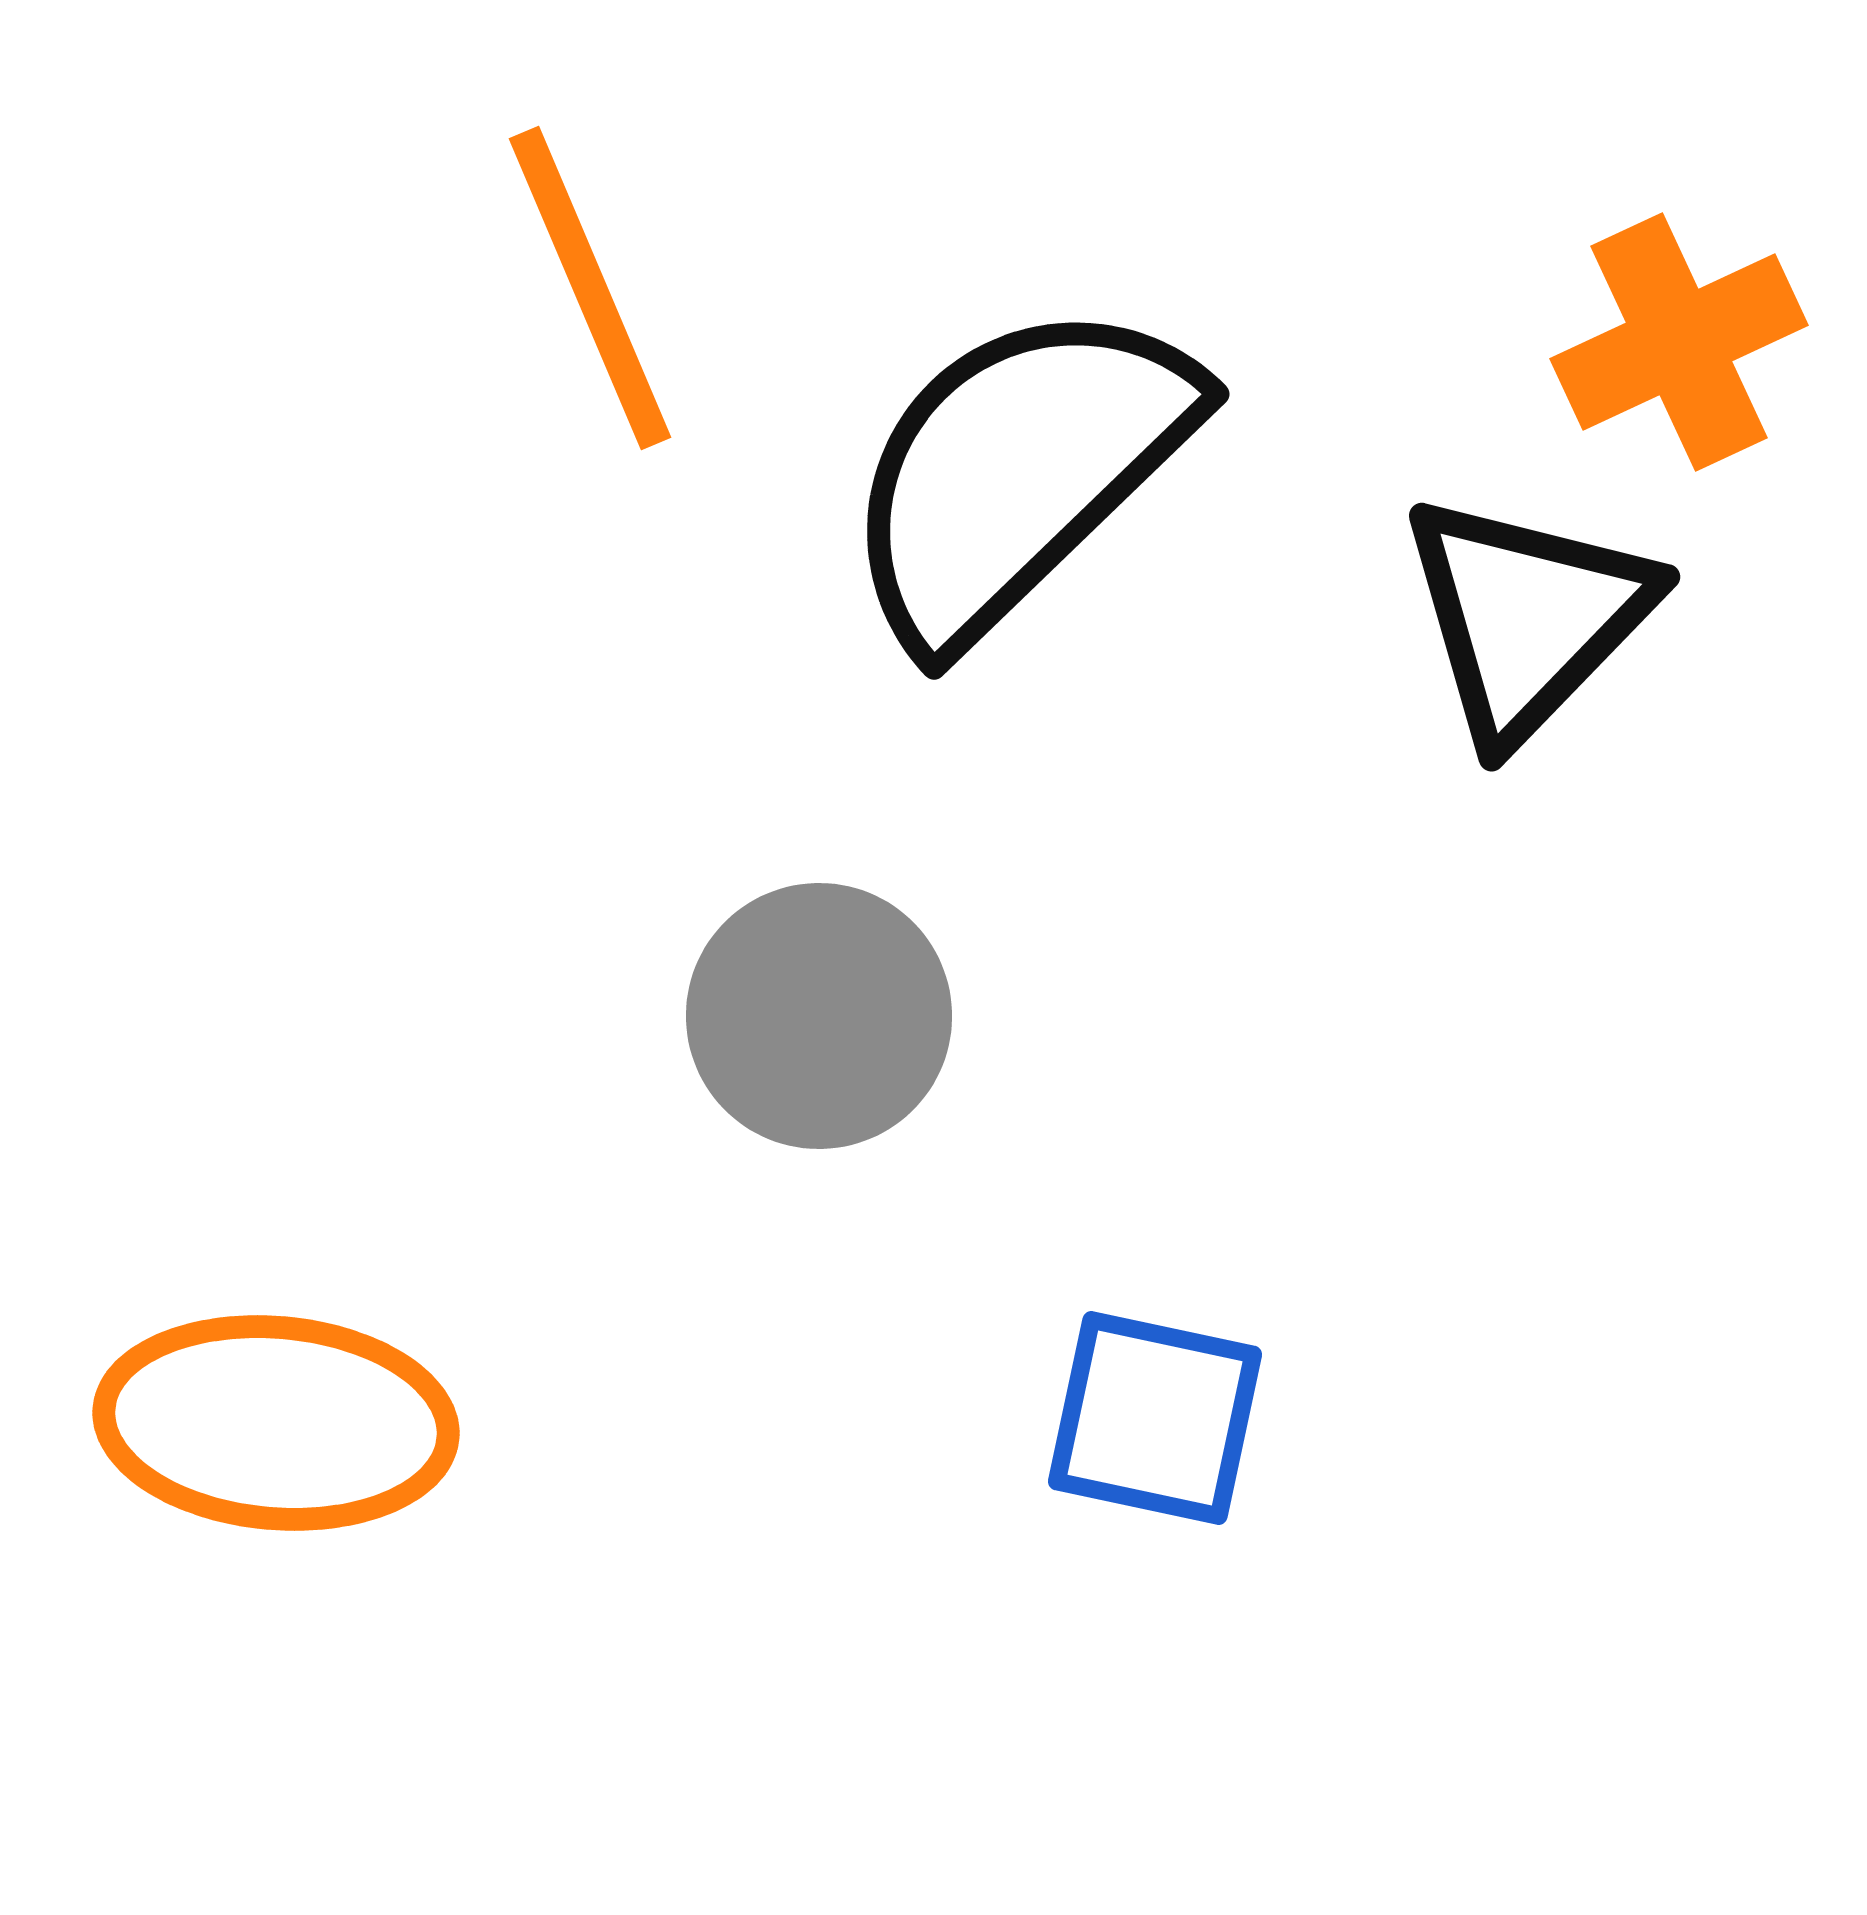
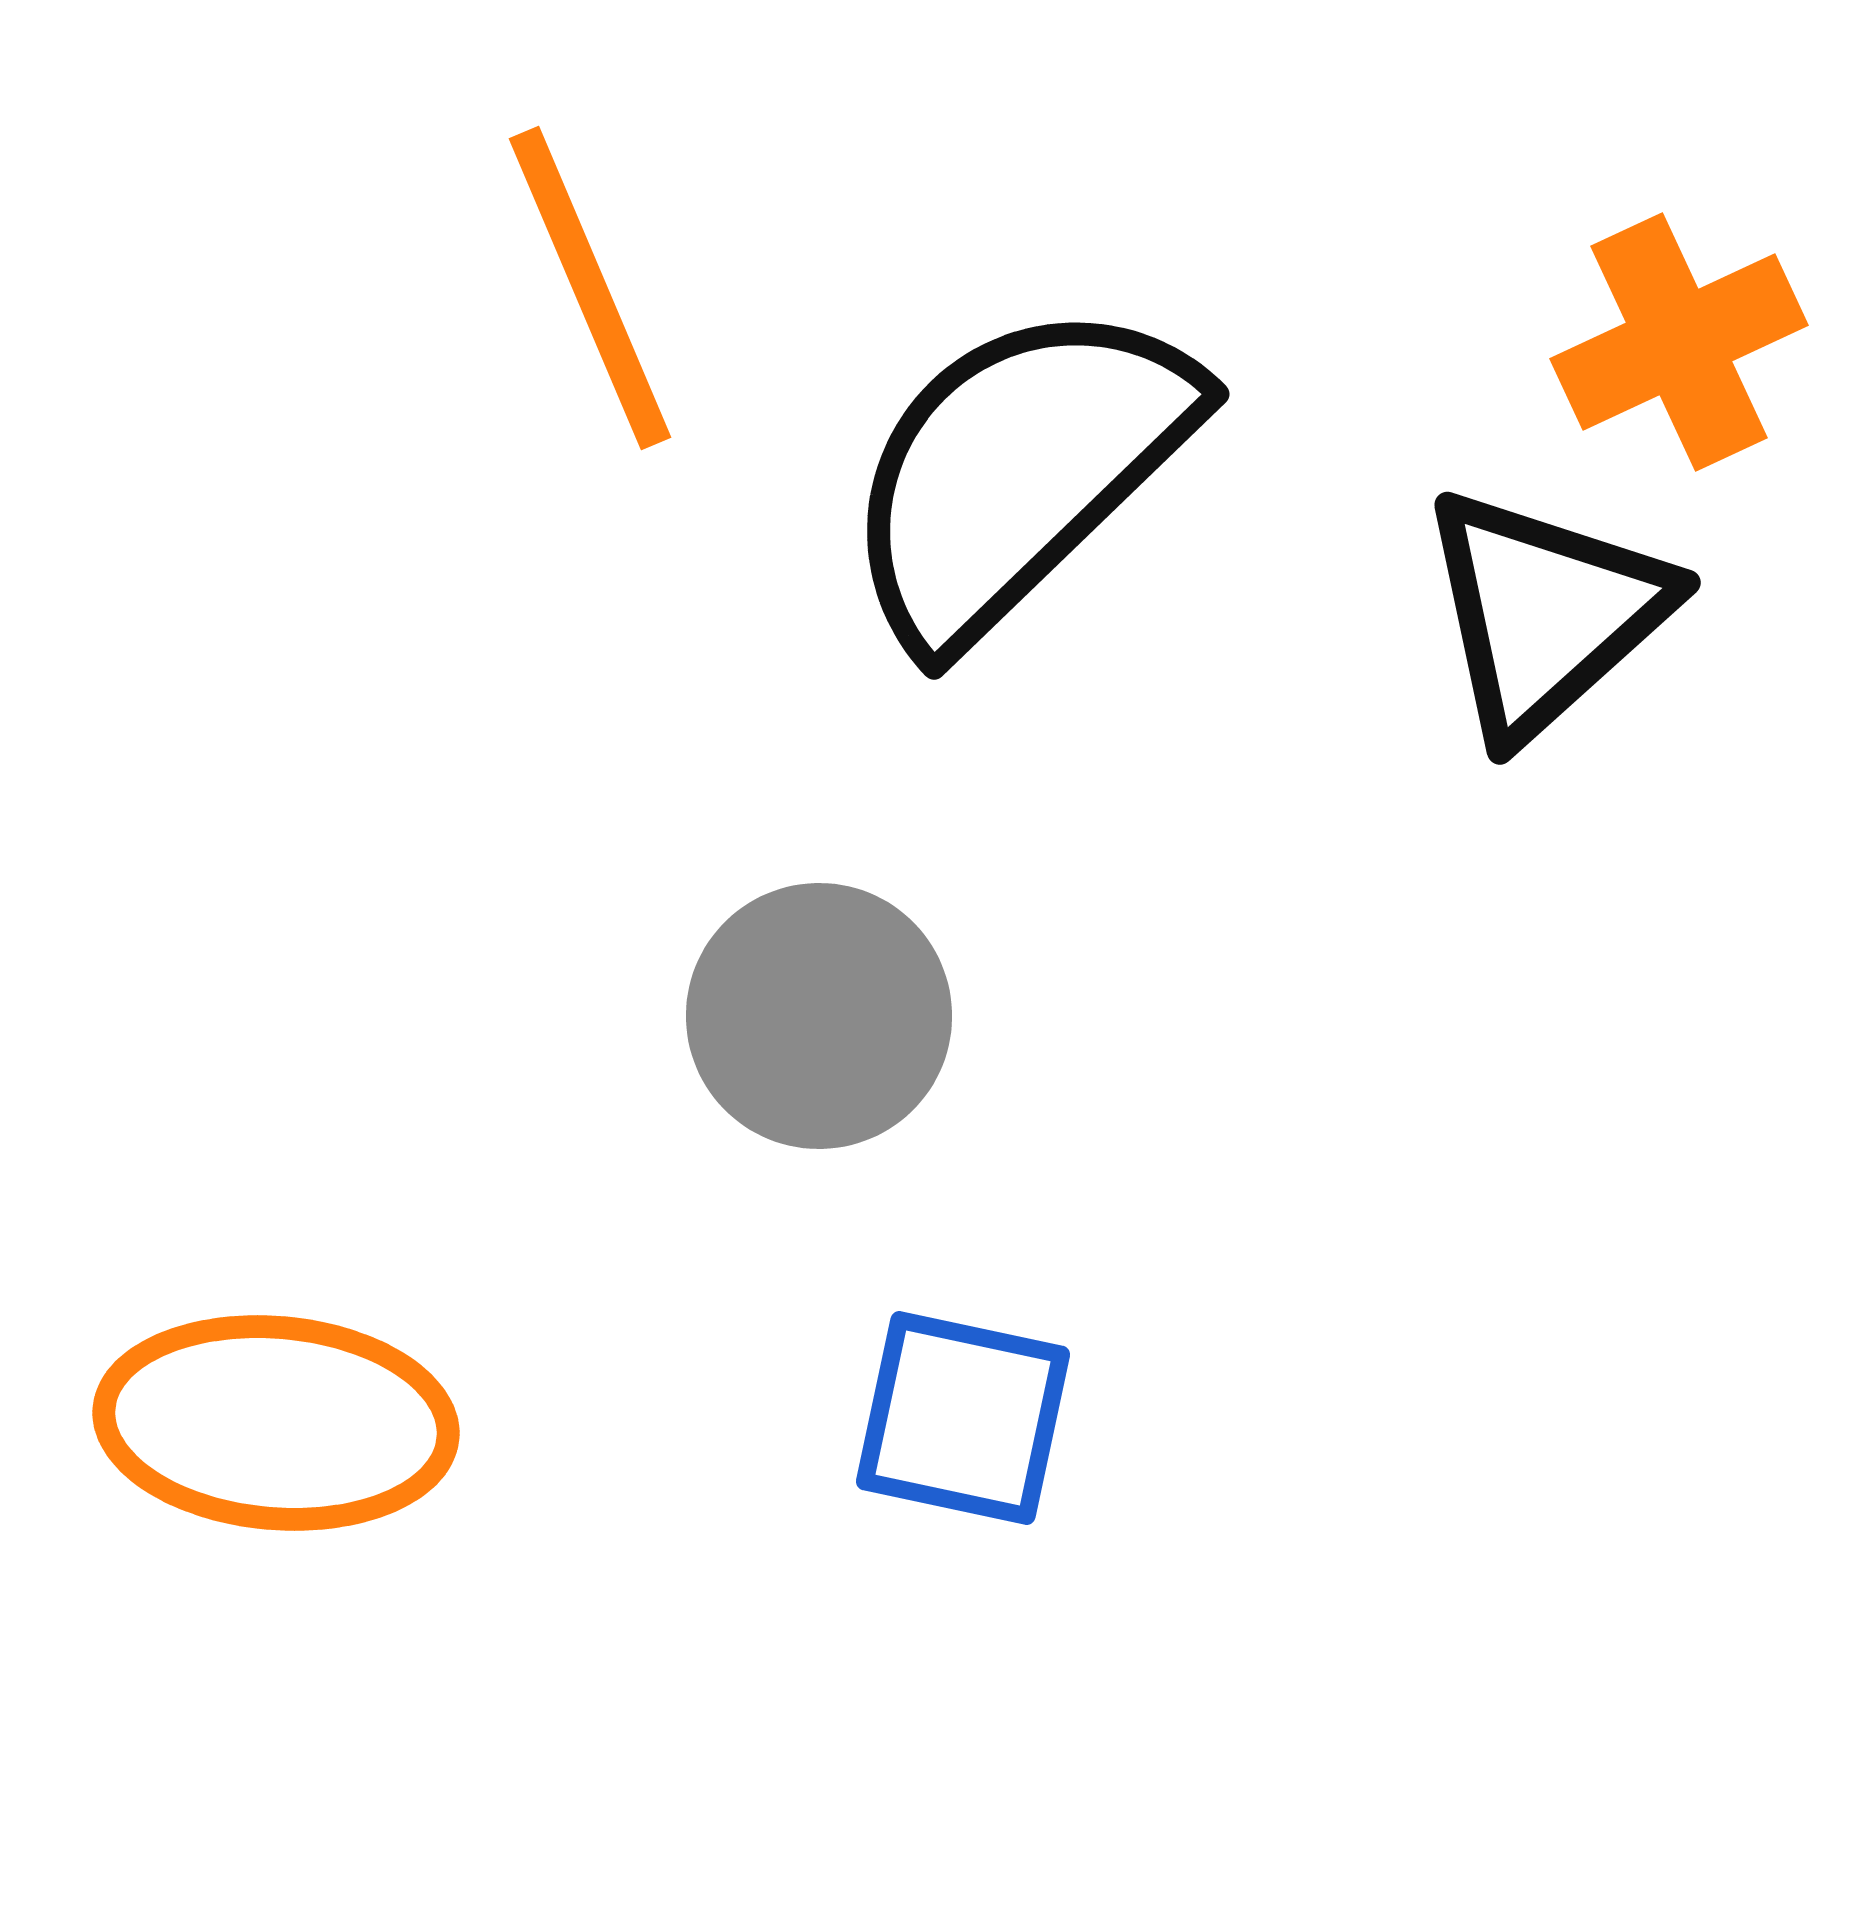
black triangle: moved 18 px right, 4 px up; rotated 4 degrees clockwise
blue square: moved 192 px left
